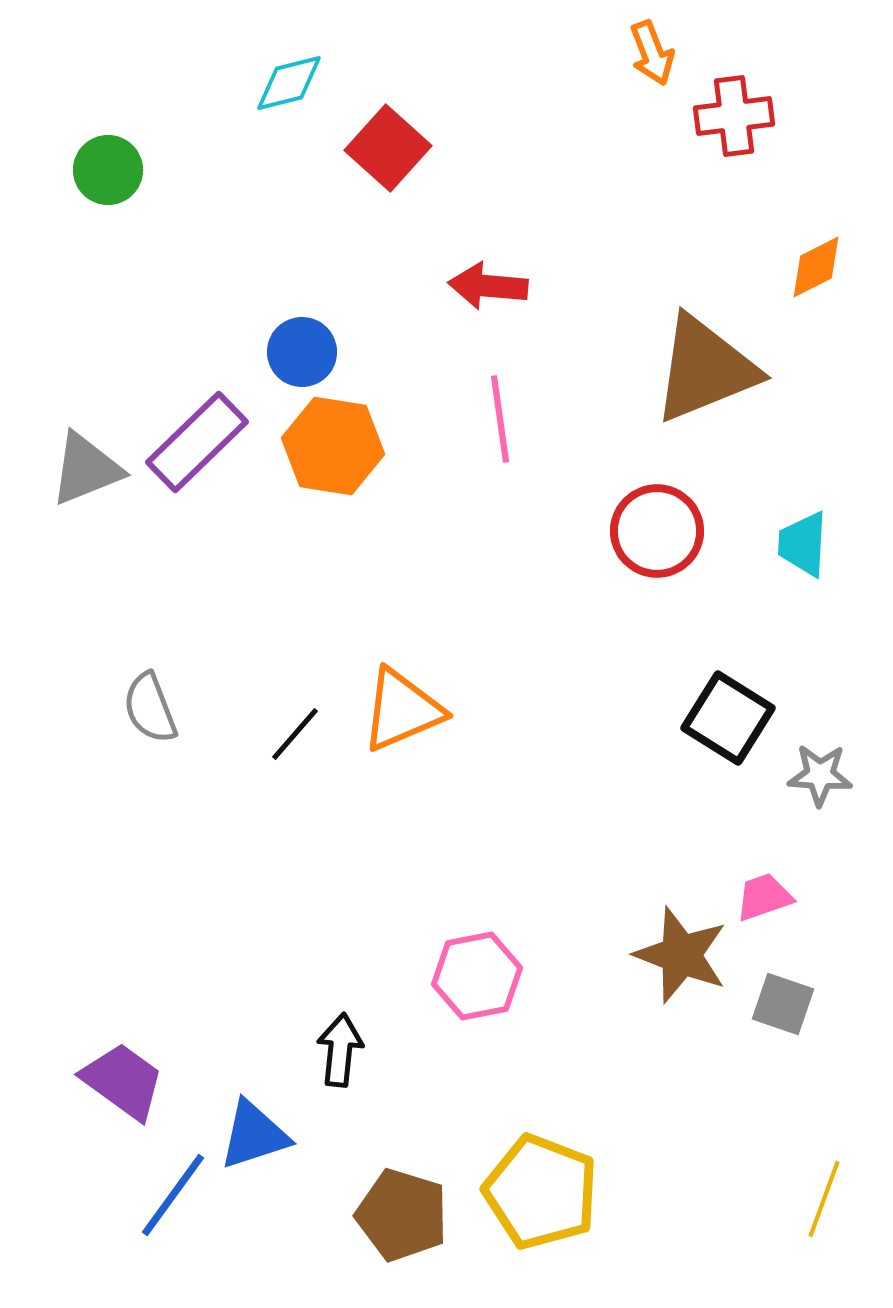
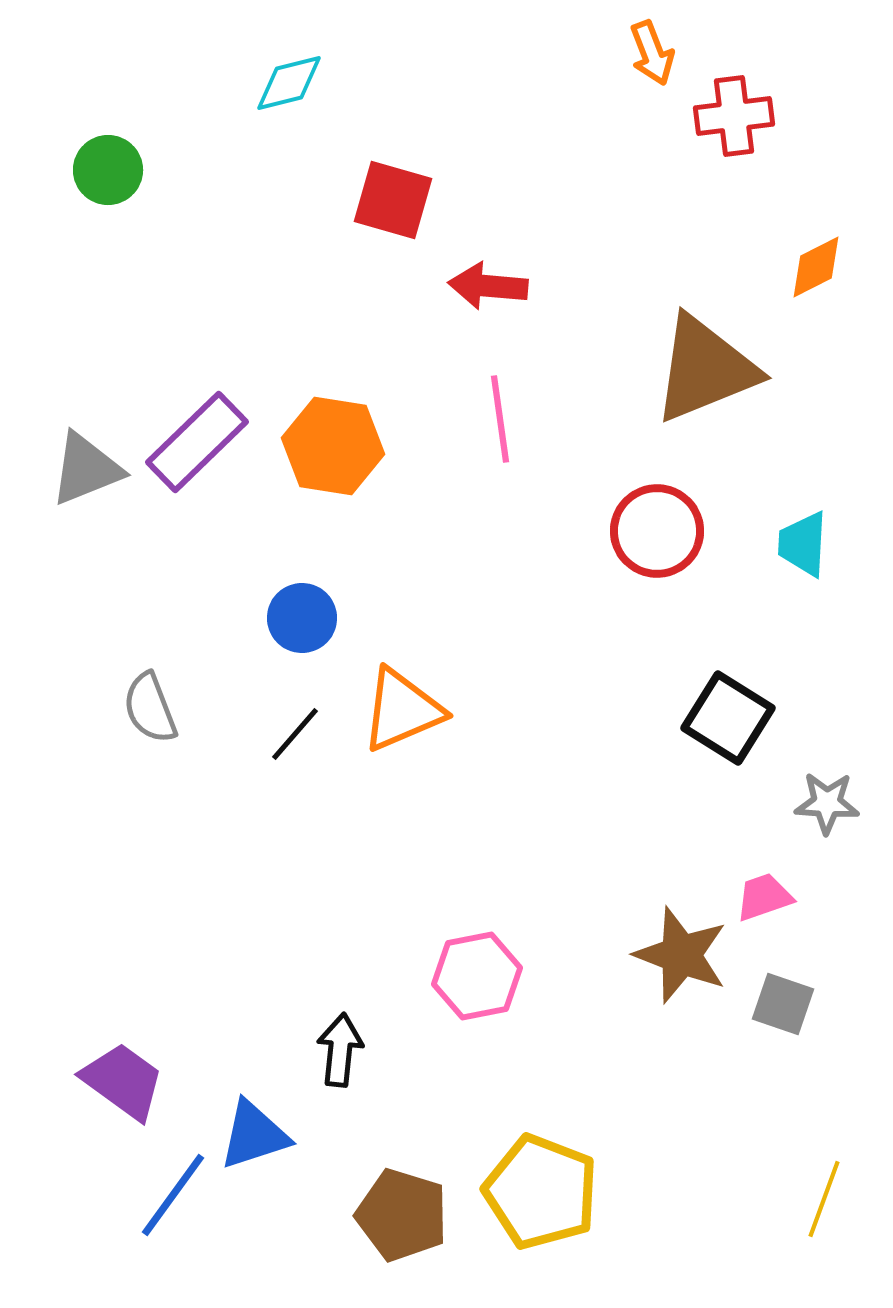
red square: moved 5 px right, 52 px down; rotated 26 degrees counterclockwise
blue circle: moved 266 px down
gray star: moved 7 px right, 28 px down
